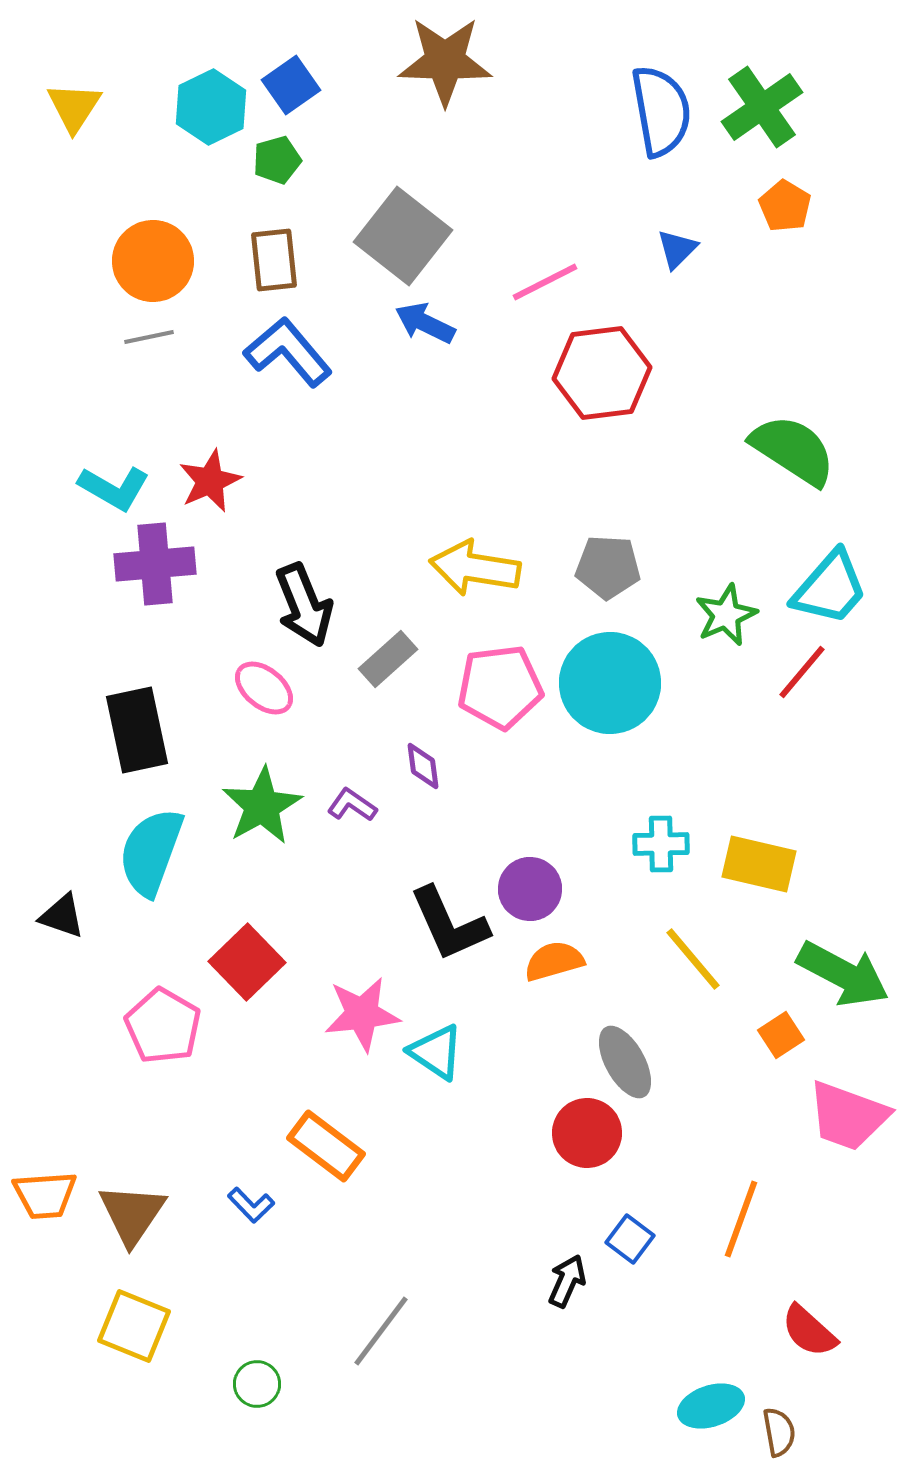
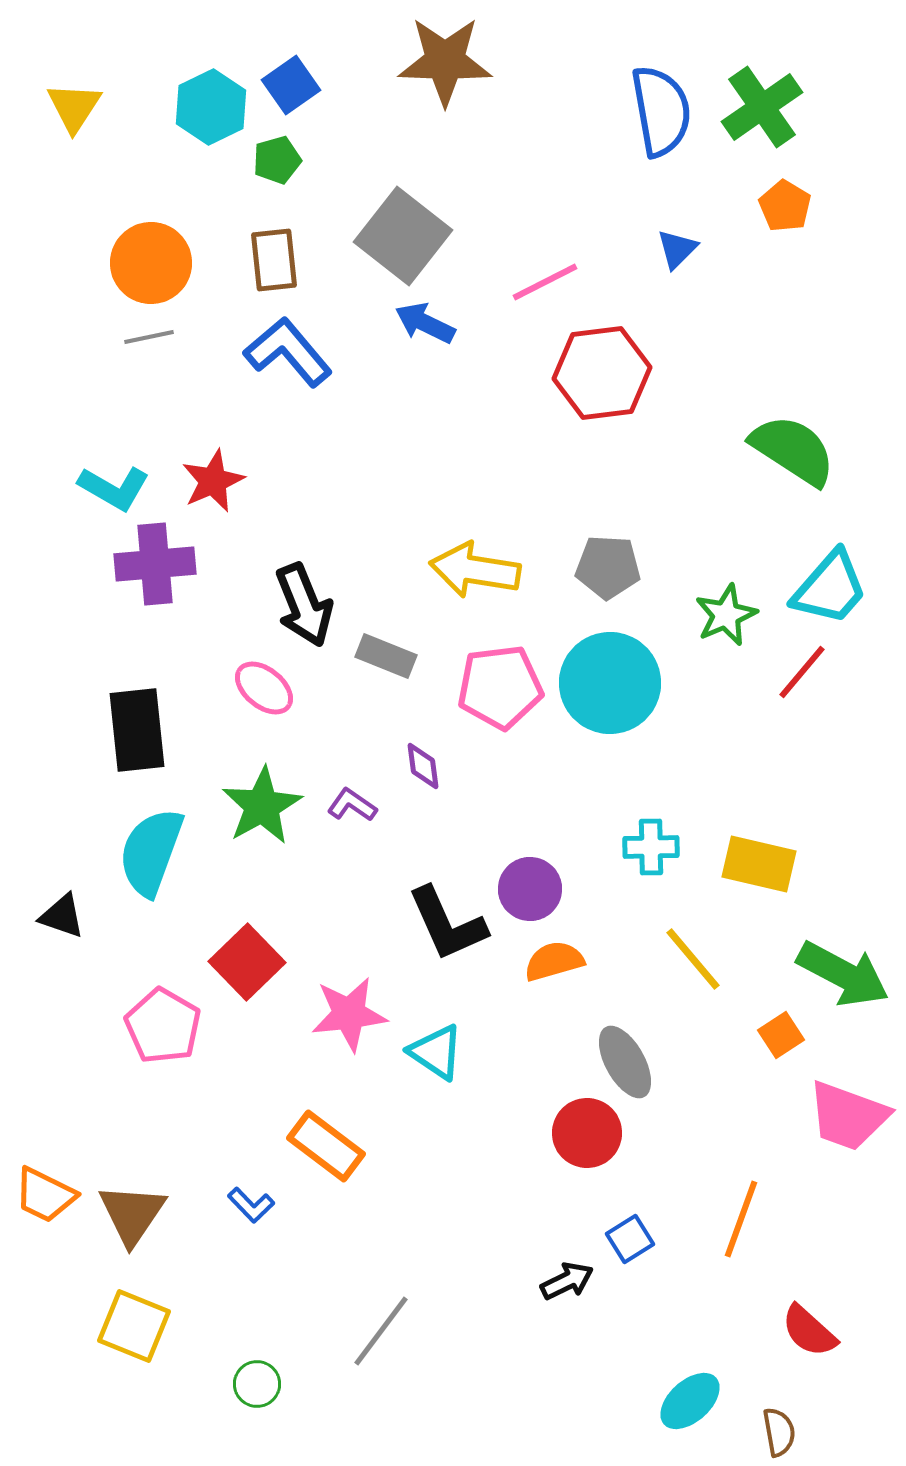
orange circle at (153, 261): moved 2 px left, 2 px down
red star at (210, 481): moved 3 px right
yellow arrow at (475, 568): moved 2 px down
gray rectangle at (388, 659): moved 2 px left, 3 px up; rotated 64 degrees clockwise
black rectangle at (137, 730): rotated 6 degrees clockwise
cyan cross at (661, 844): moved 10 px left, 3 px down
black L-shape at (449, 924): moved 2 px left
pink star at (362, 1014): moved 13 px left
orange trapezoid at (45, 1195): rotated 30 degrees clockwise
blue square at (630, 1239): rotated 21 degrees clockwise
black arrow at (567, 1281): rotated 40 degrees clockwise
cyan ellipse at (711, 1406): moved 21 px left, 5 px up; rotated 24 degrees counterclockwise
